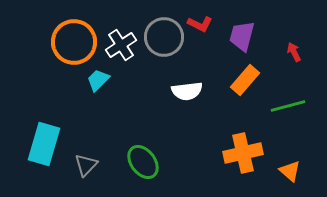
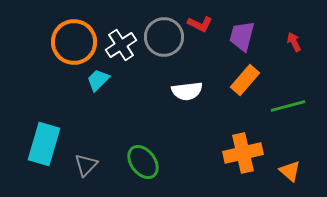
red arrow: moved 10 px up
